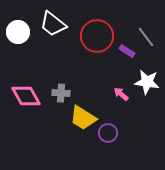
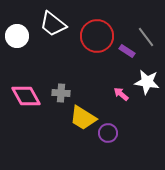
white circle: moved 1 px left, 4 px down
